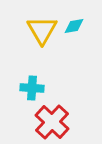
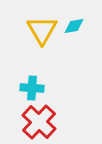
red cross: moved 13 px left
